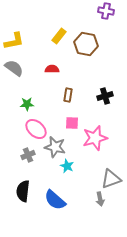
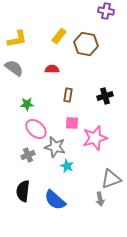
yellow L-shape: moved 3 px right, 2 px up
